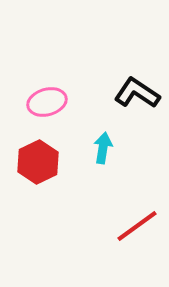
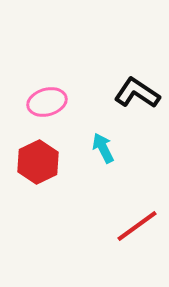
cyan arrow: rotated 36 degrees counterclockwise
